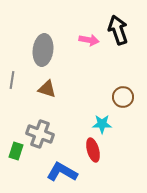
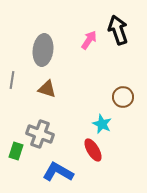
pink arrow: rotated 66 degrees counterclockwise
cyan star: rotated 24 degrees clockwise
red ellipse: rotated 15 degrees counterclockwise
blue L-shape: moved 4 px left
